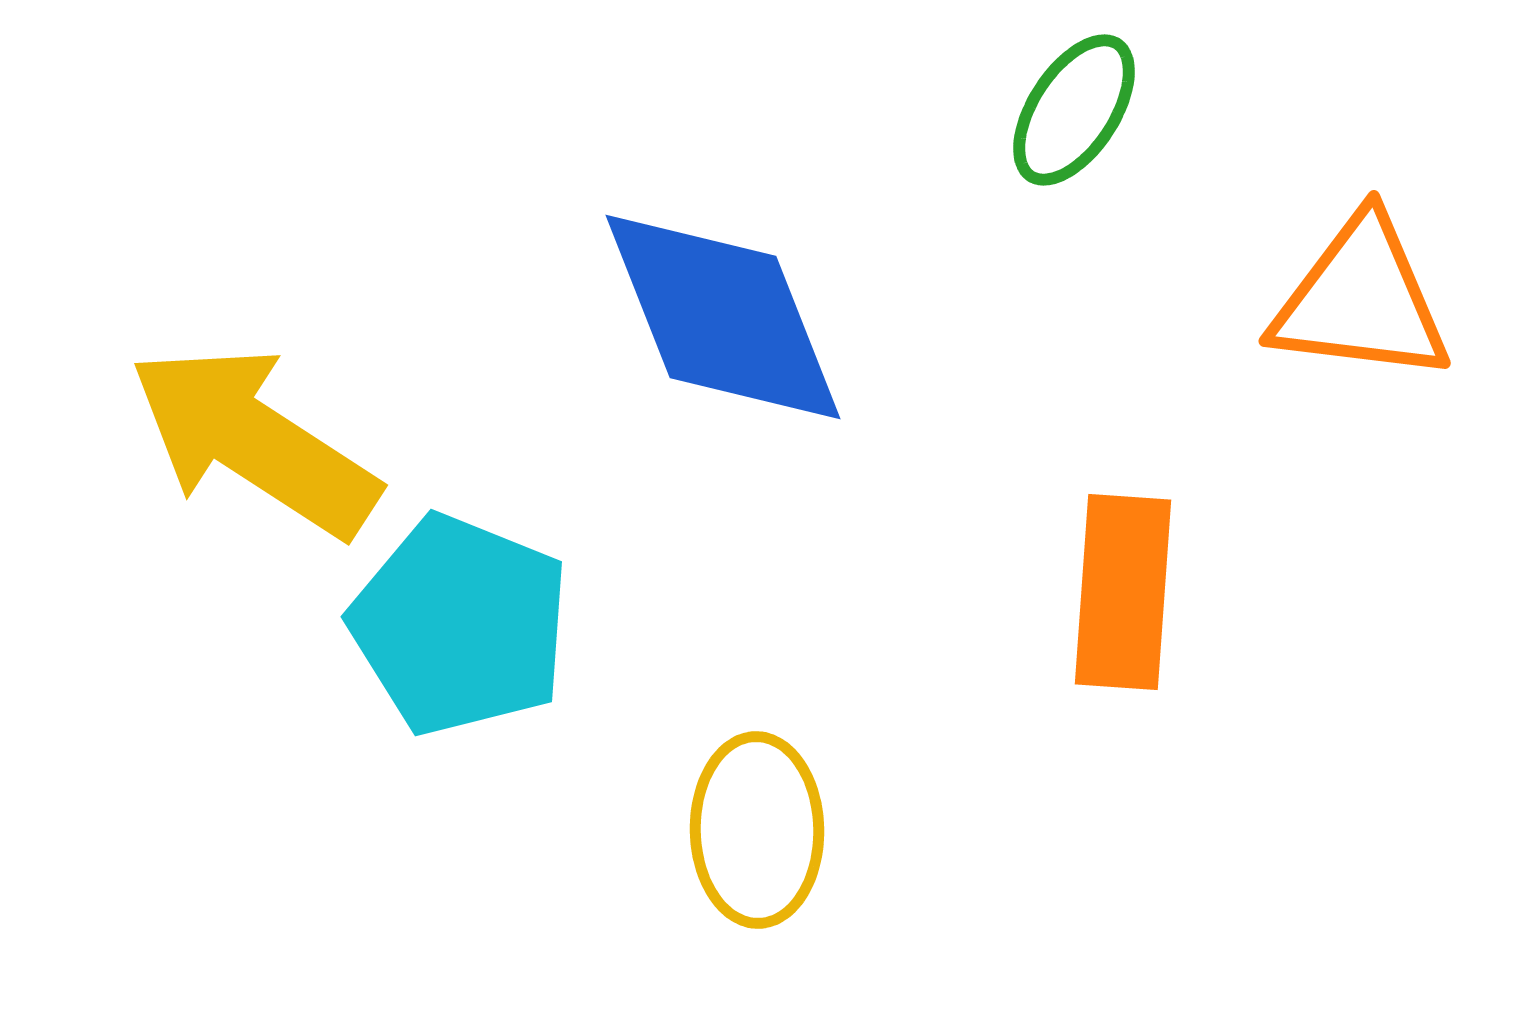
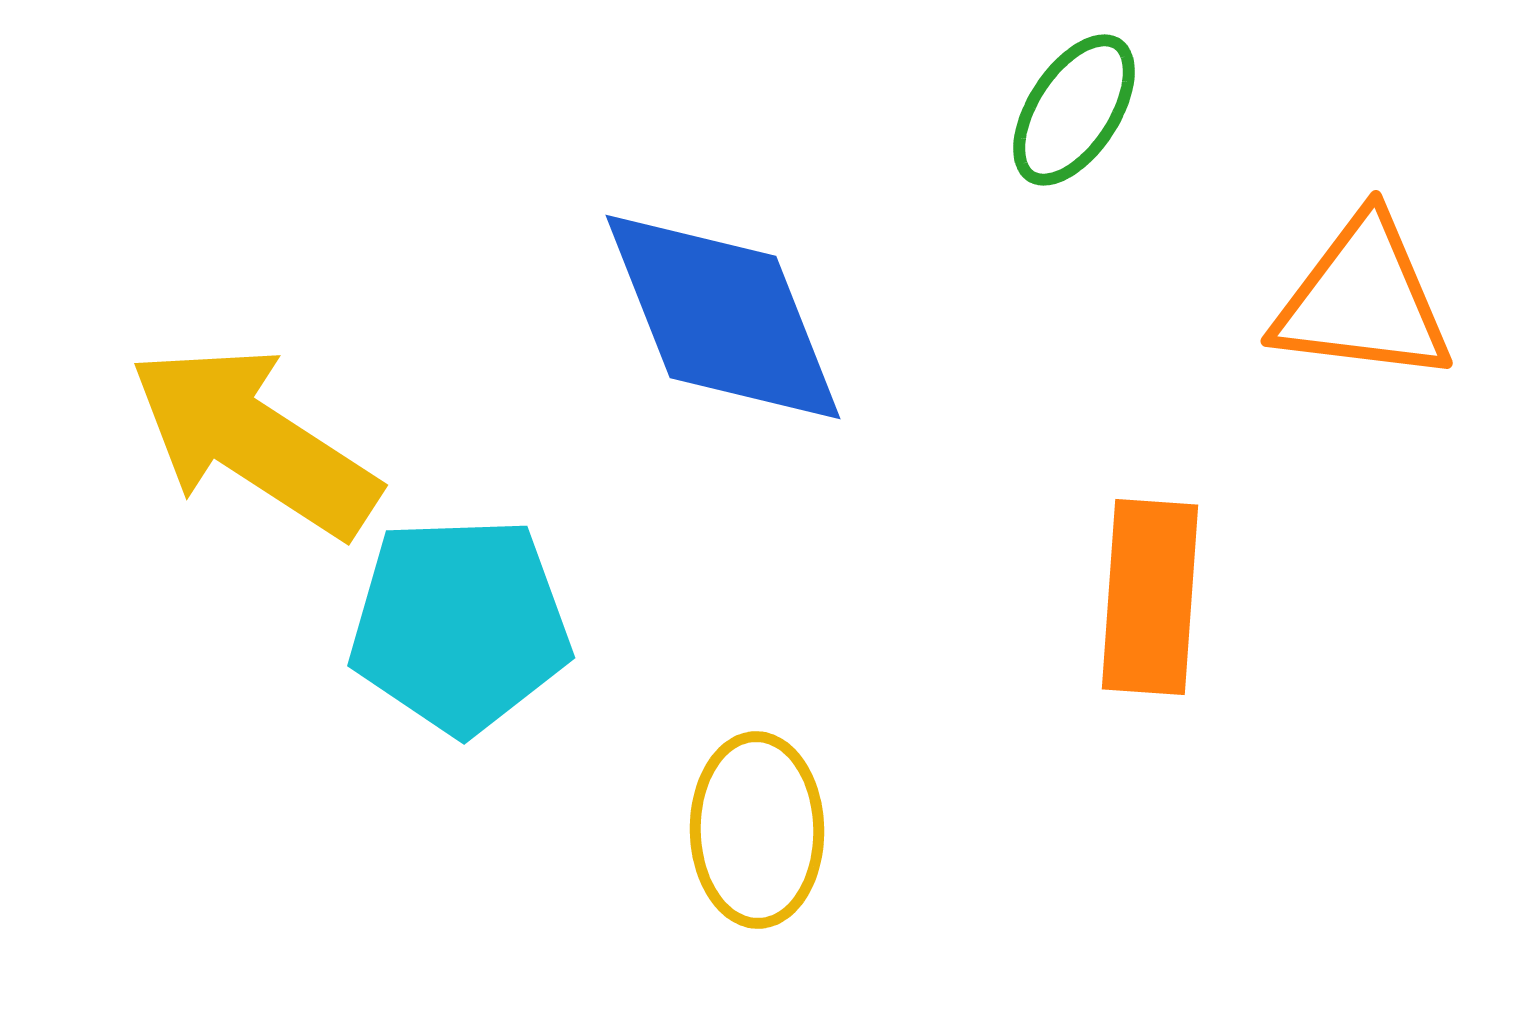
orange triangle: moved 2 px right
orange rectangle: moved 27 px right, 5 px down
cyan pentagon: rotated 24 degrees counterclockwise
